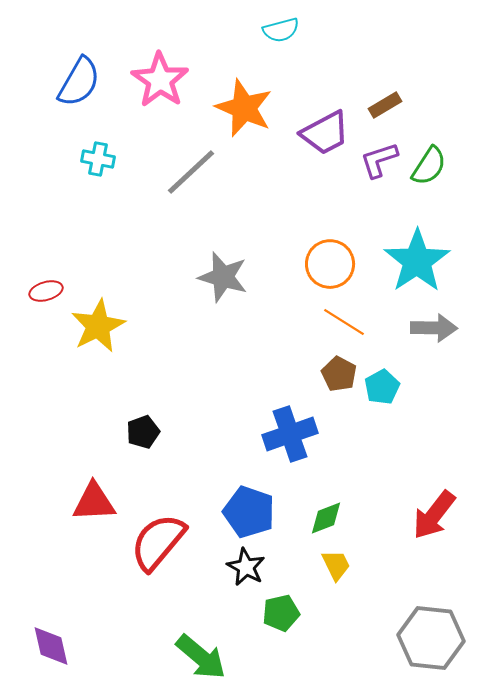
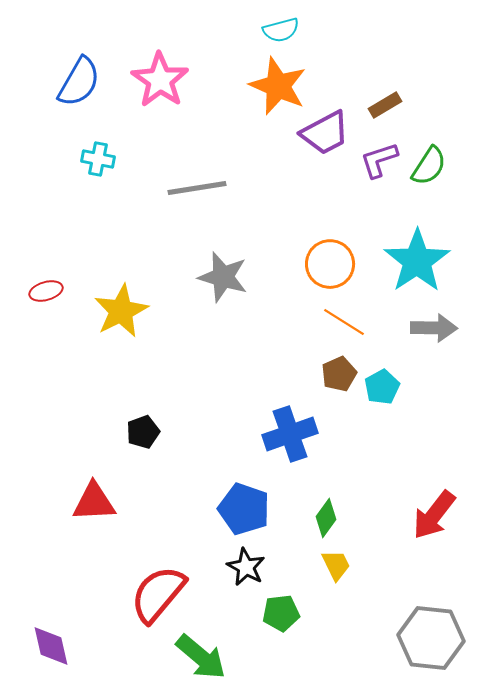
orange star: moved 34 px right, 22 px up
gray line: moved 6 px right, 16 px down; rotated 34 degrees clockwise
yellow star: moved 23 px right, 15 px up
brown pentagon: rotated 20 degrees clockwise
blue pentagon: moved 5 px left, 3 px up
green diamond: rotated 33 degrees counterclockwise
red semicircle: moved 52 px down
green pentagon: rotated 6 degrees clockwise
